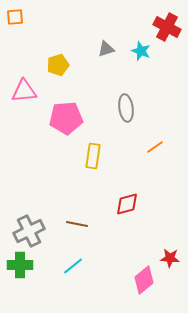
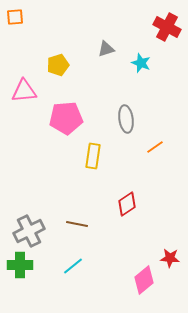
cyan star: moved 12 px down
gray ellipse: moved 11 px down
red diamond: rotated 20 degrees counterclockwise
